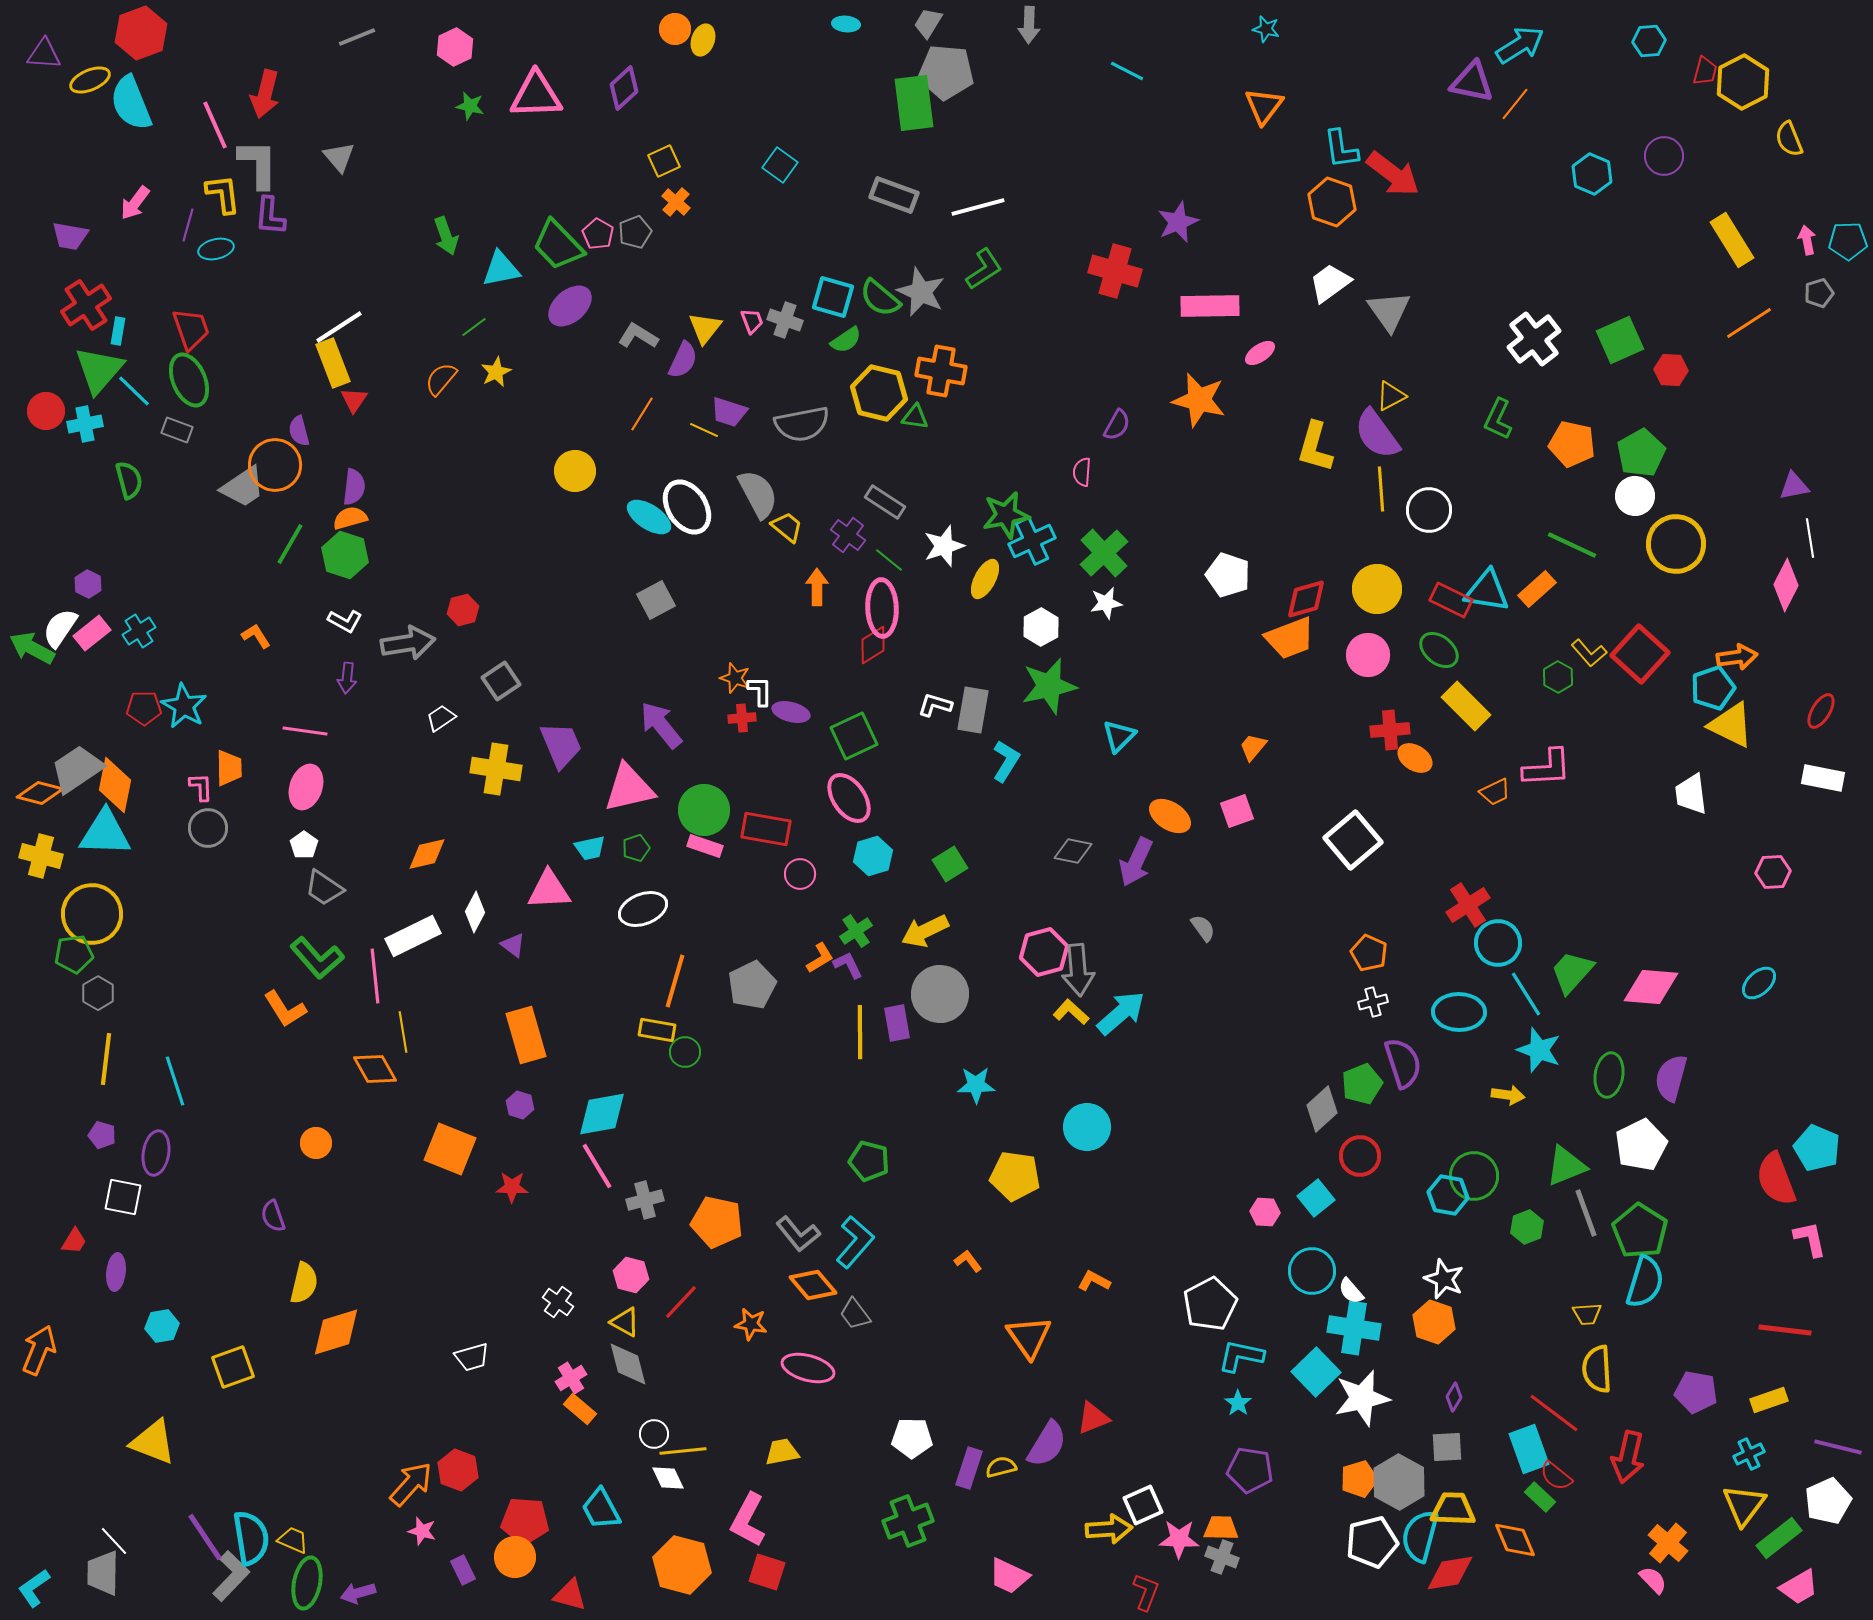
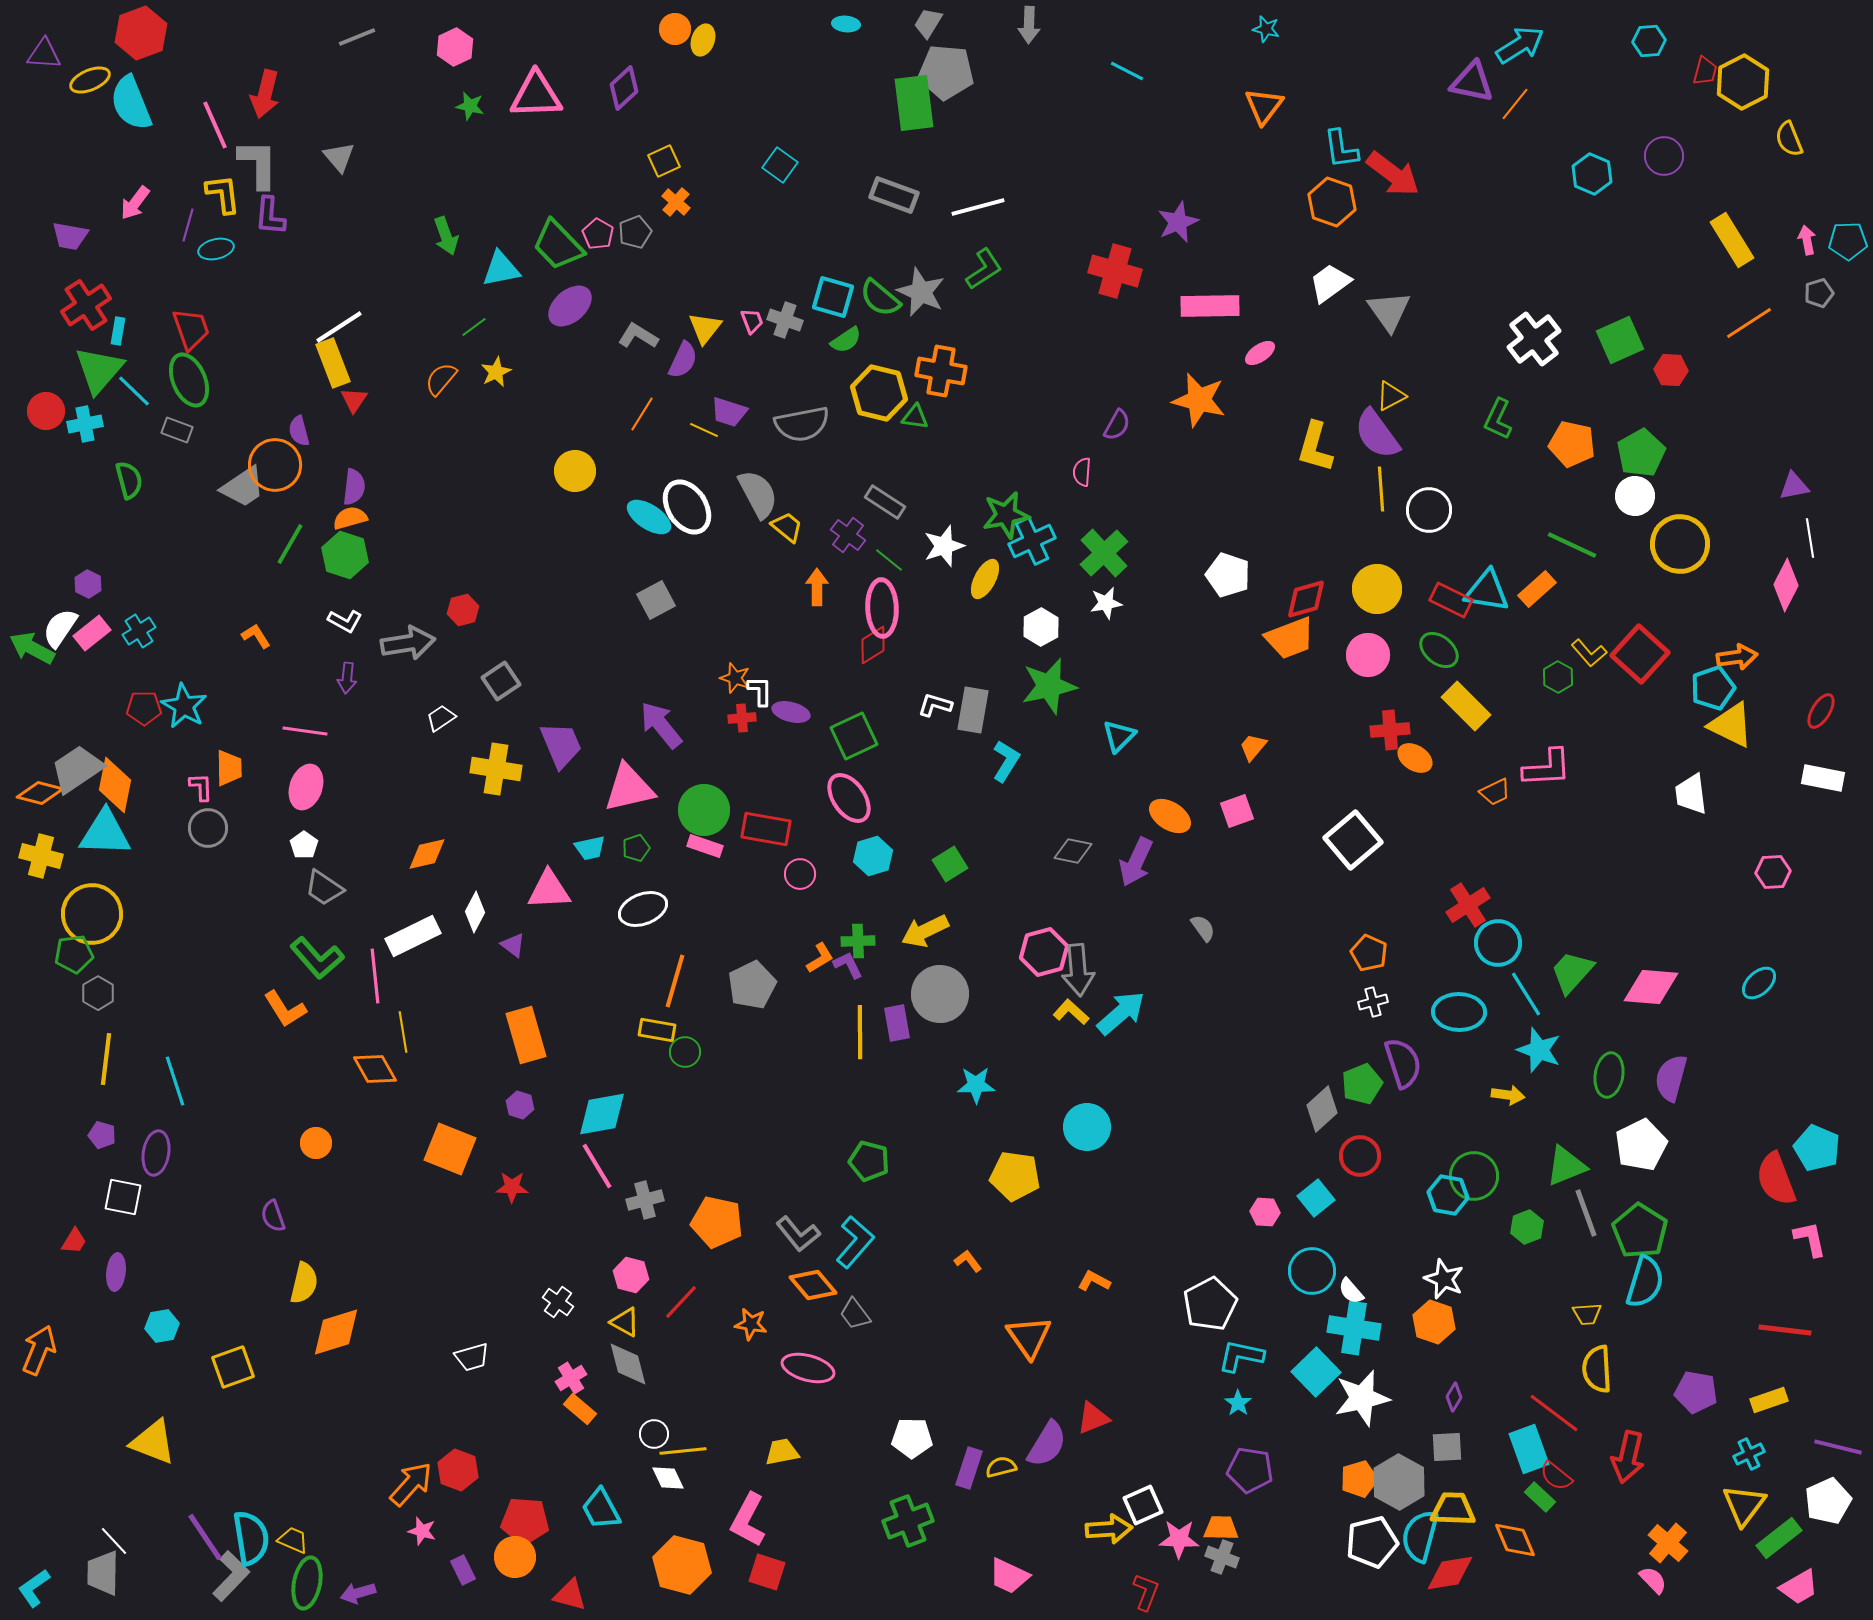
yellow circle at (1676, 544): moved 4 px right
green cross at (856, 931): moved 2 px right, 10 px down; rotated 32 degrees clockwise
